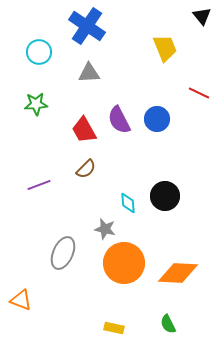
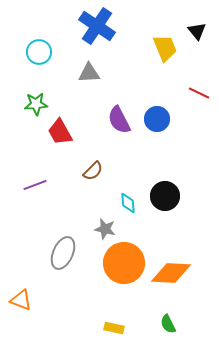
black triangle: moved 5 px left, 15 px down
blue cross: moved 10 px right
red trapezoid: moved 24 px left, 2 px down
brown semicircle: moved 7 px right, 2 px down
purple line: moved 4 px left
orange diamond: moved 7 px left
